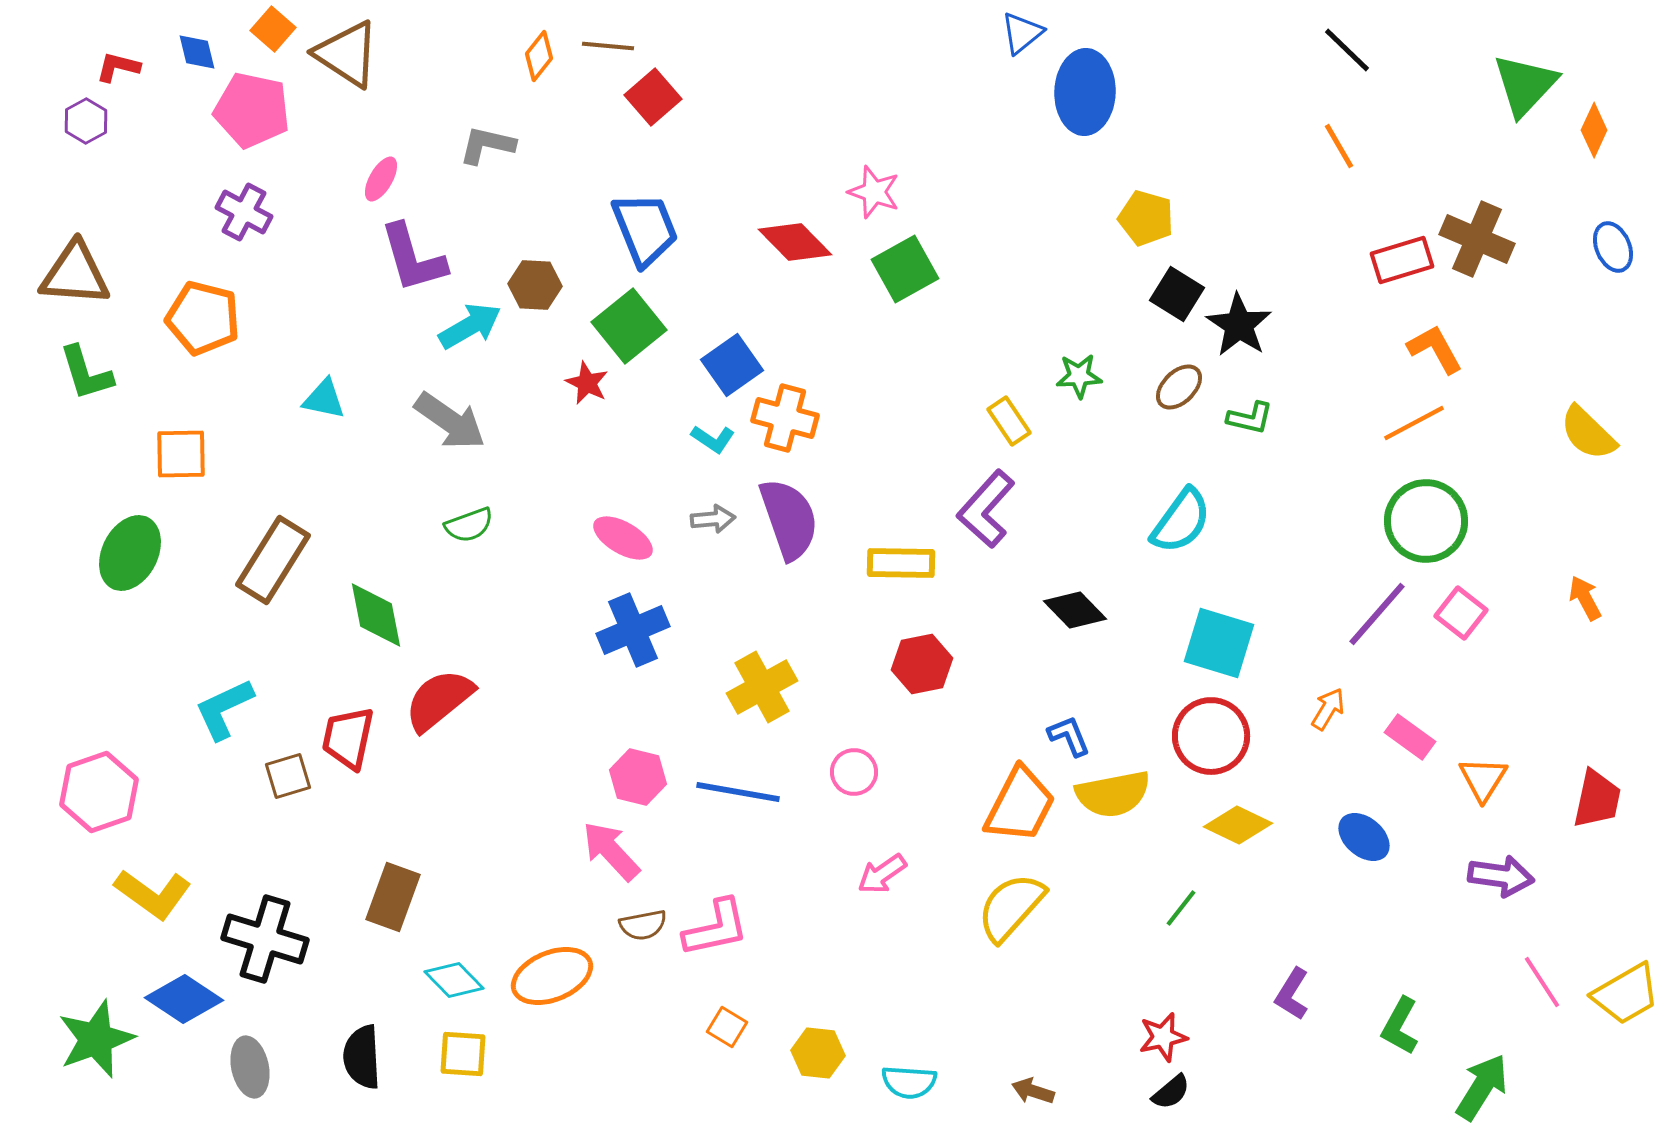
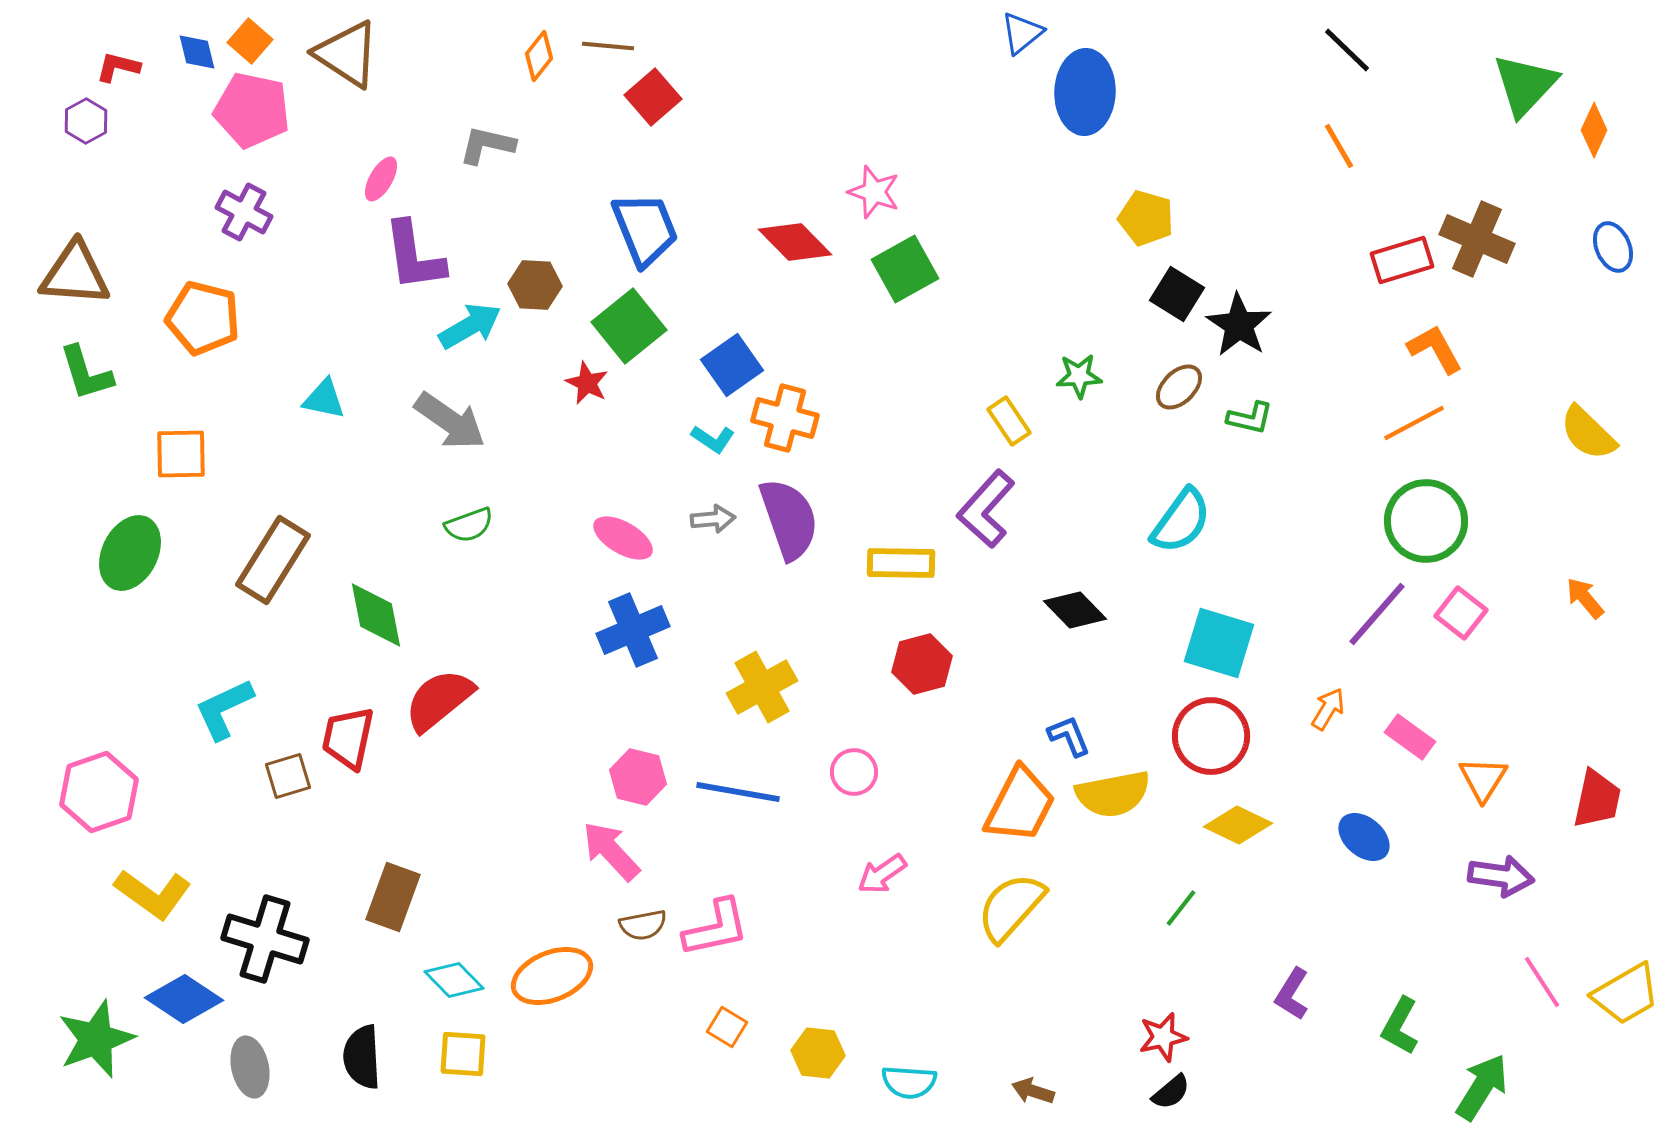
orange square at (273, 29): moved 23 px left, 12 px down
purple L-shape at (413, 258): moved 1 px right, 2 px up; rotated 8 degrees clockwise
orange arrow at (1585, 598): rotated 12 degrees counterclockwise
red hexagon at (922, 664): rotated 4 degrees counterclockwise
